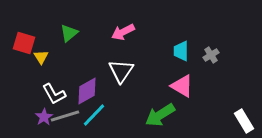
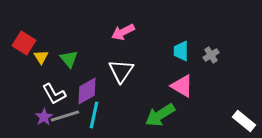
green triangle: moved 26 px down; rotated 30 degrees counterclockwise
red square: rotated 15 degrees clockwise
cyan line: rotated 32 degrees counterclockwise
white rectangle: rotated 20 degrees counterclockwise
